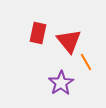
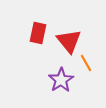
orange line: moved 1 px down
purple star: moved 3 px up
